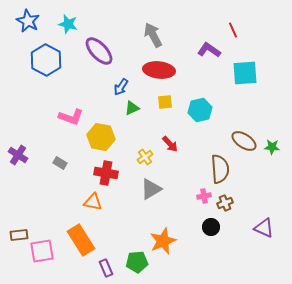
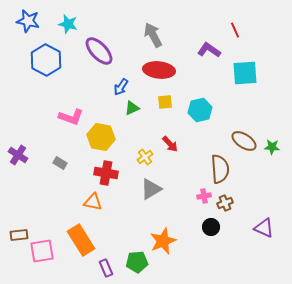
blue star: rotated 15 degrees counterclockwise
red line: moved 2 px right
